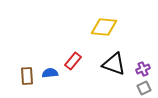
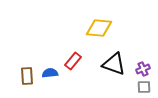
yellow diamond: moved 5 px left, 1 px down
gray square: moved 1 px up; rotated 24 degrees clockwise
